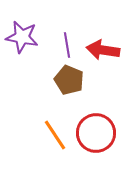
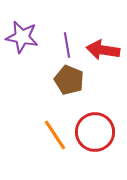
red circle: moved 1 px left, 1 px up
